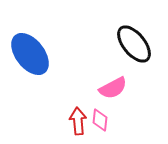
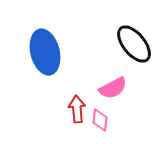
blue ellipse: moved 15 px right, 2 px up; rotated 24 degrees clockwise
red arrow: moved 1 px left, 12 px up
